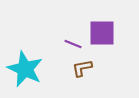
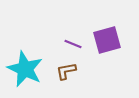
purple square: moved 5 px right, 7 px down; rotated 16 degrees counterclockwise
brown L-shape: moved 16 px left, 3 px down
